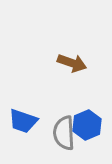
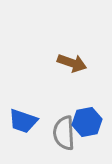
blue hexagon: moved 3 px up; rotated 12 degrees clockwise
